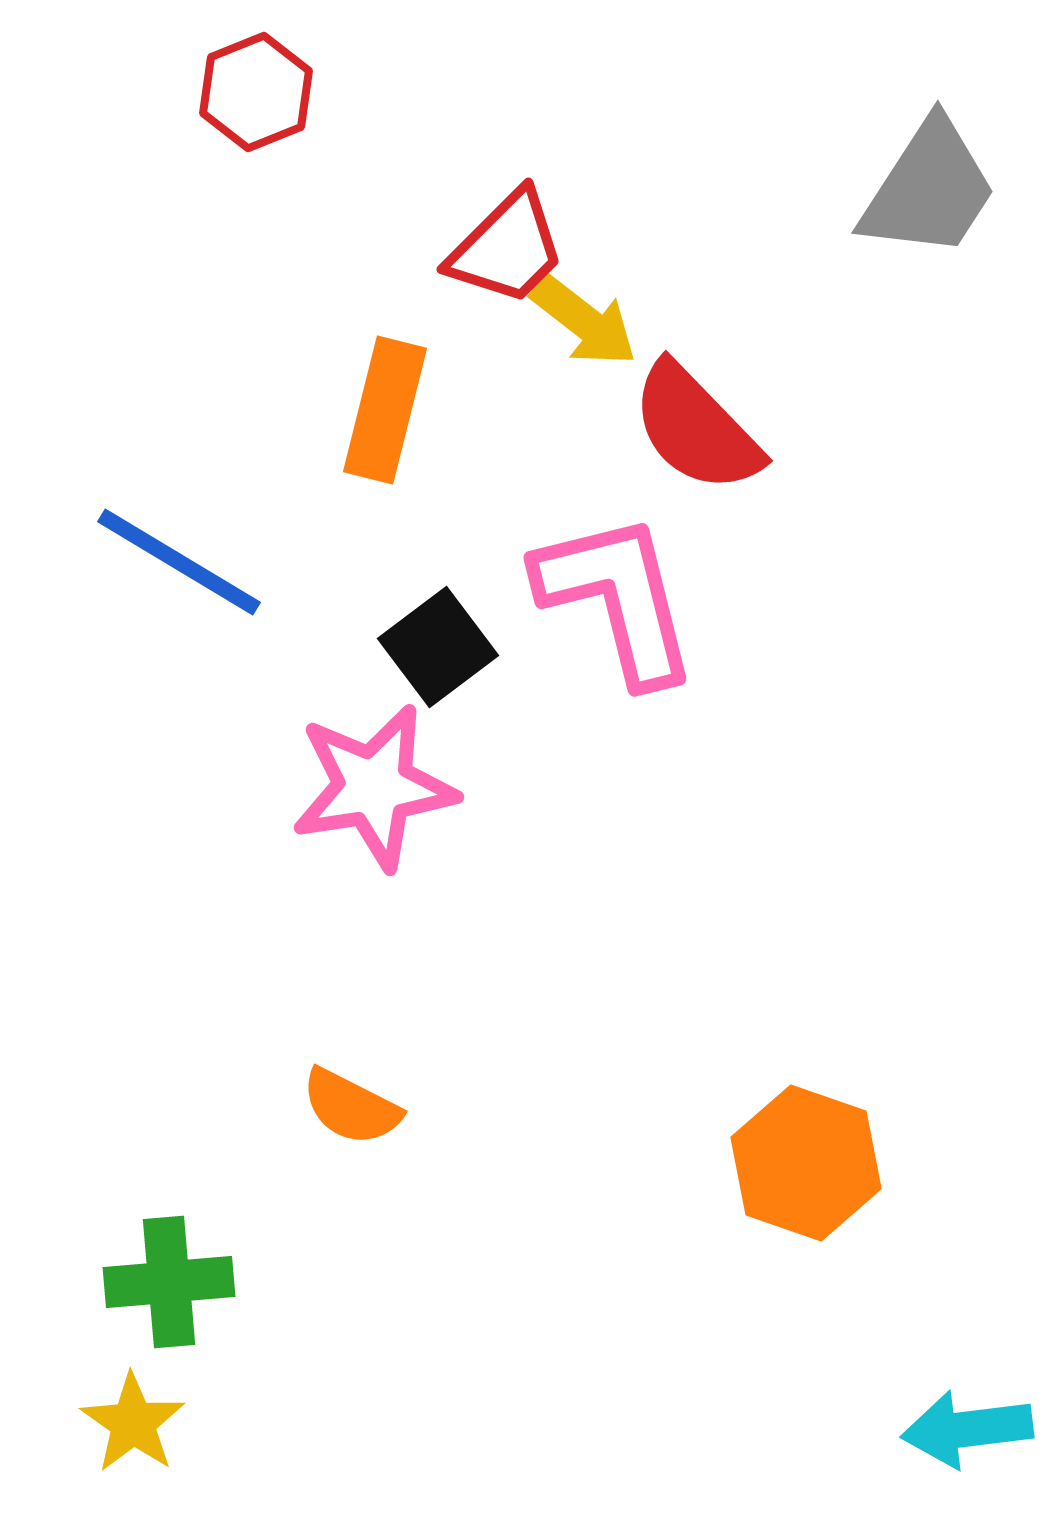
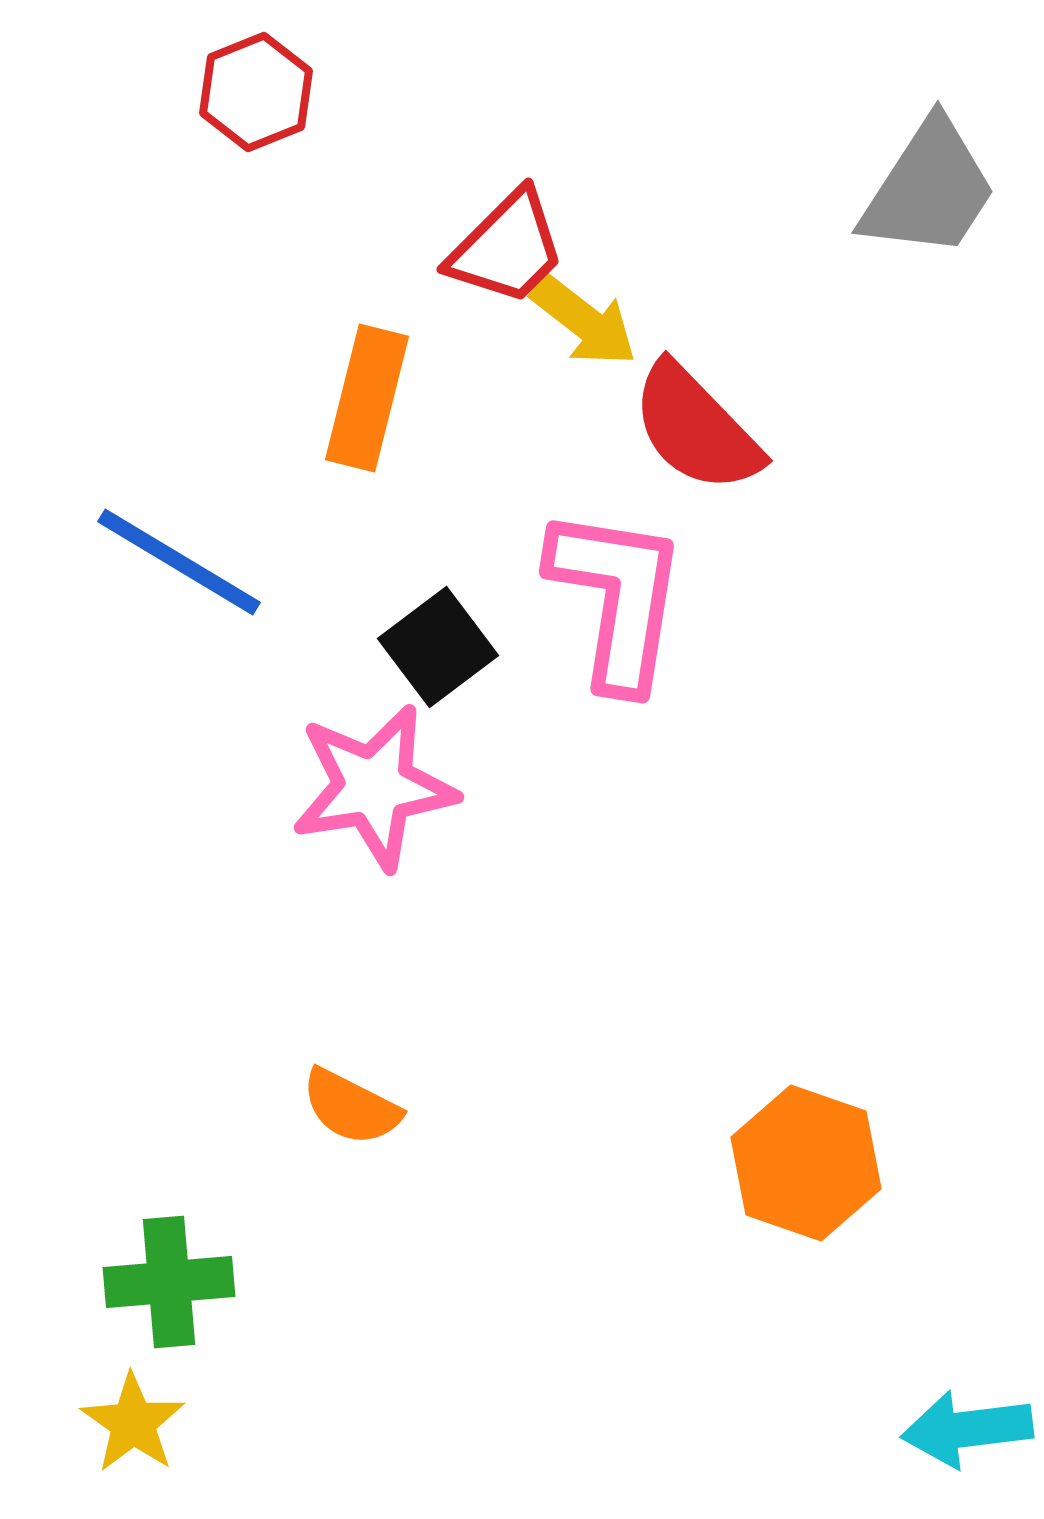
orange rectangle: moved 18 px left, 12 px up
pink L-shape: rotated 23 degrees clockwise
